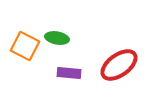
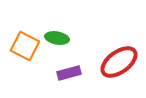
red ellipse: moved 3 px up
purple rectangle: rotated 20 degrees counterclockwise
